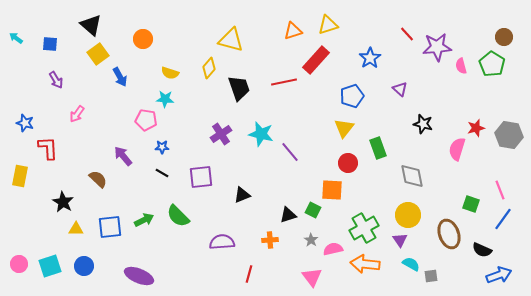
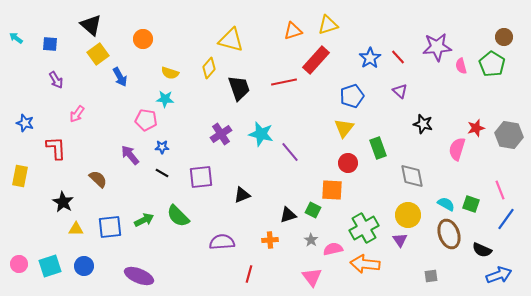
red line at (407, 34): moved 9 px left, 23 px down
purple triangle at (400, 89): moved 2 px down
red L-shape at (48, 148): moved 8 px right
purple arrow at (123, 156): moved 7 px right, 1 px up
blue line at (503, 219): moved 3 px right
cyan semicircle at (411, 264): moved 35 px right, 60 px up
